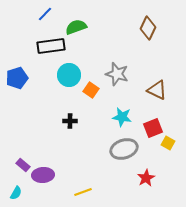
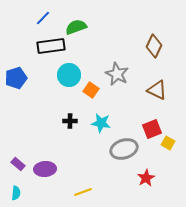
blue line: moved 2 px left, 4 px down
brown diamond: moved 6 px right, 18 px down
gray star: rotated 10 degrees clockwise
blue pentagon: moved 1 px left
cyan star: moved 21 px left, 6 px down
red square: moved 1 px left, 1 px down
purple rectangle: moved 5 px left, 1 px up
purple ellipse: moved 2 px right, 6 px up
cyan semicircle: rotated 24 degrees counterclockwise
